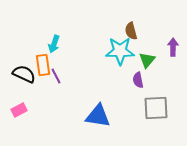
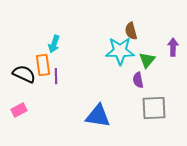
purple line: rotated 28 degrees clockwise
gray square: moved 2 px left
